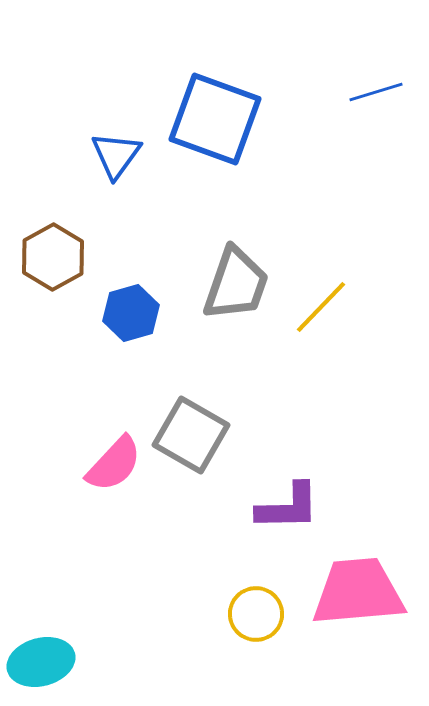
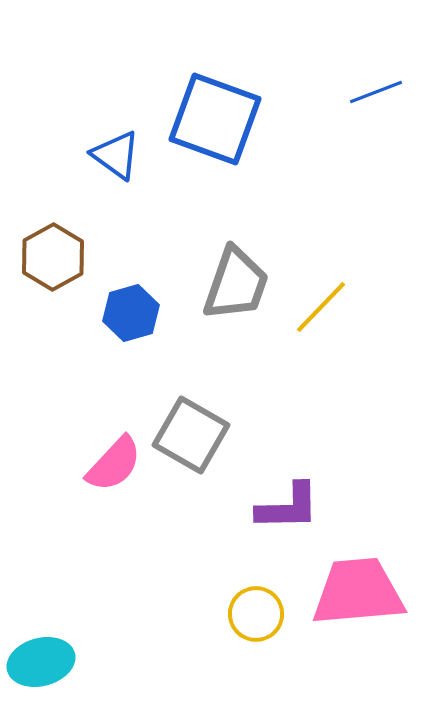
blue line: rotated 4 degrees counterclockwise
blue triangle: rotated 30 degrees counterclockwise
